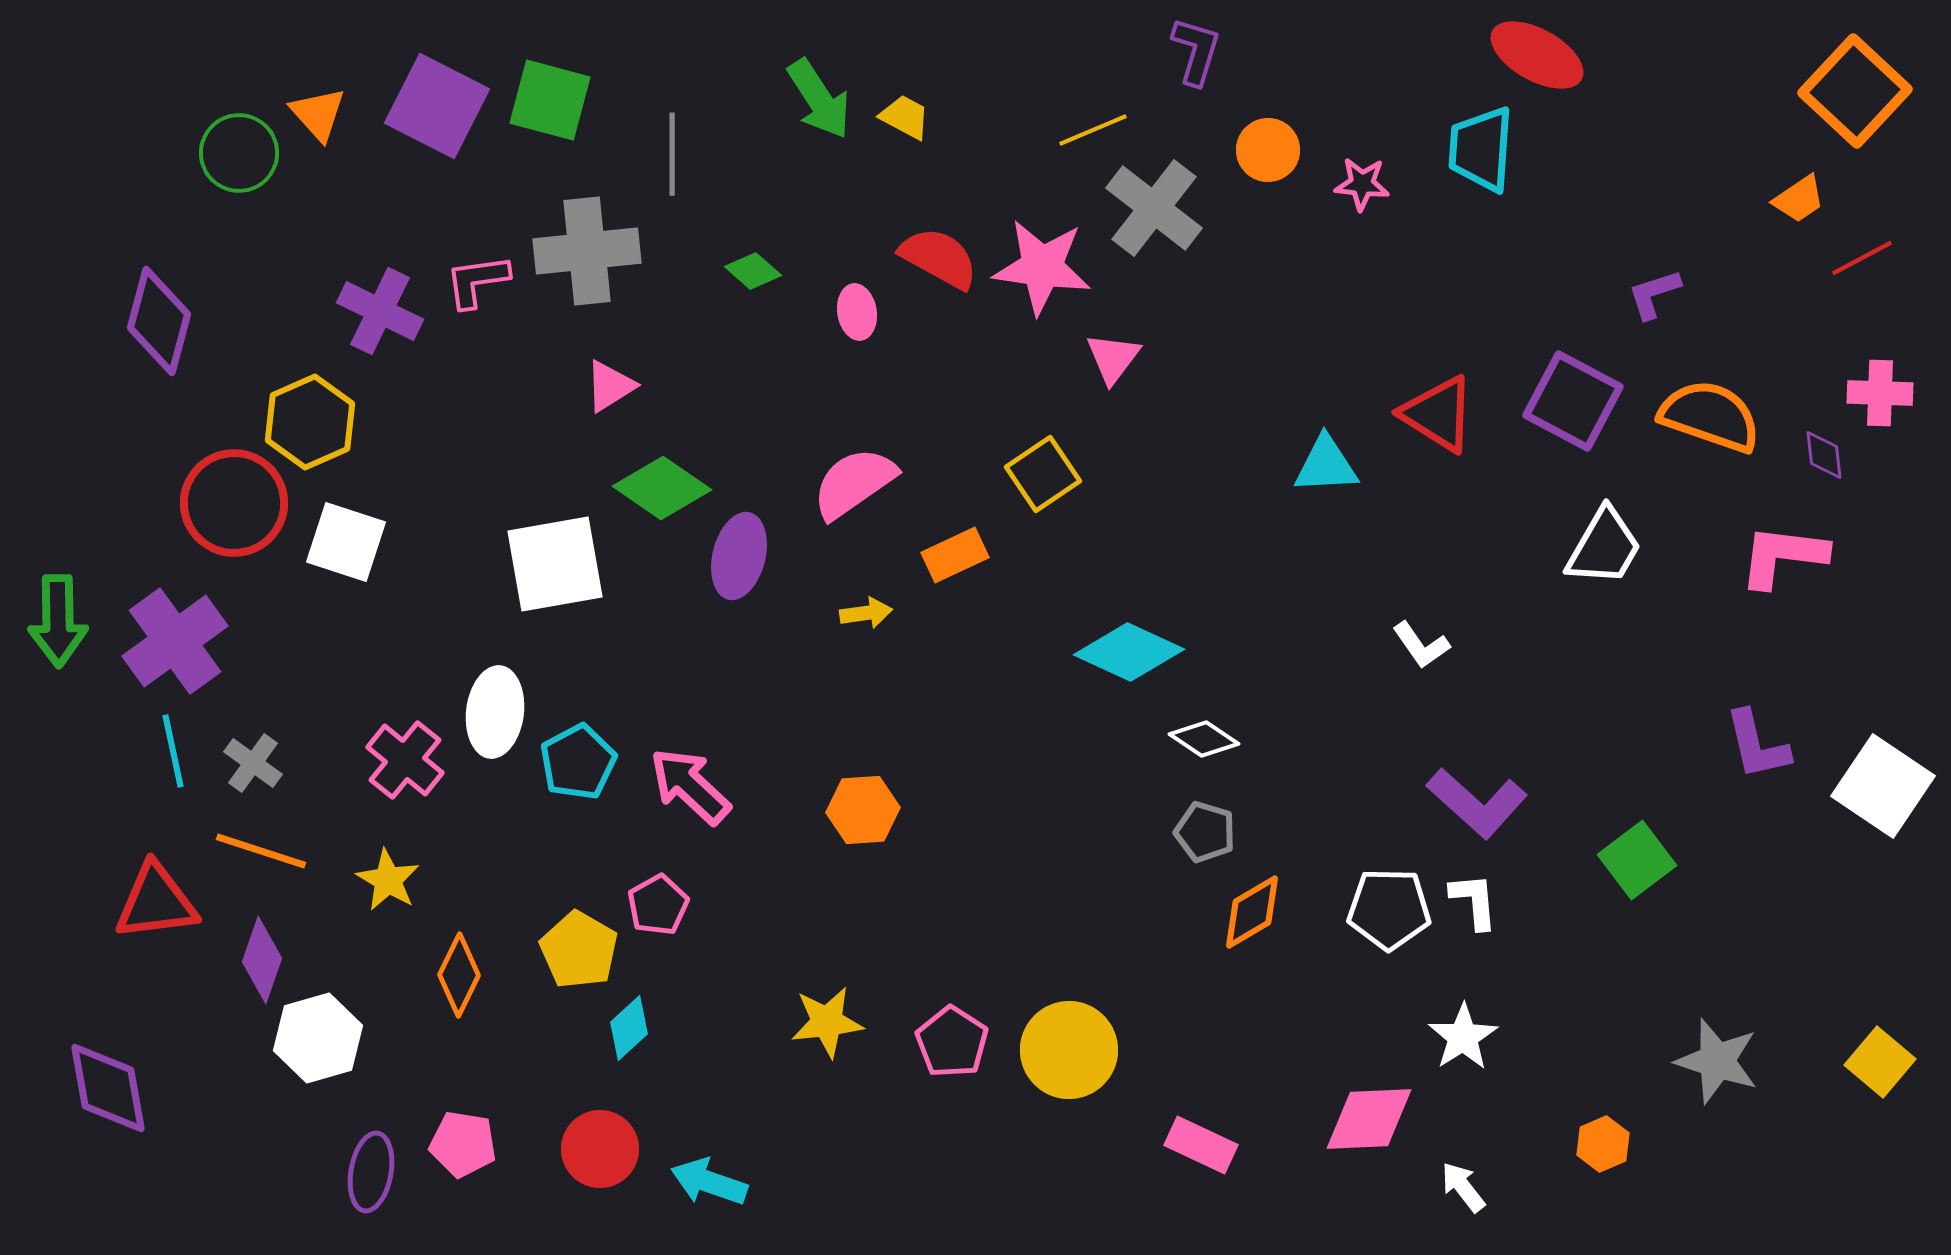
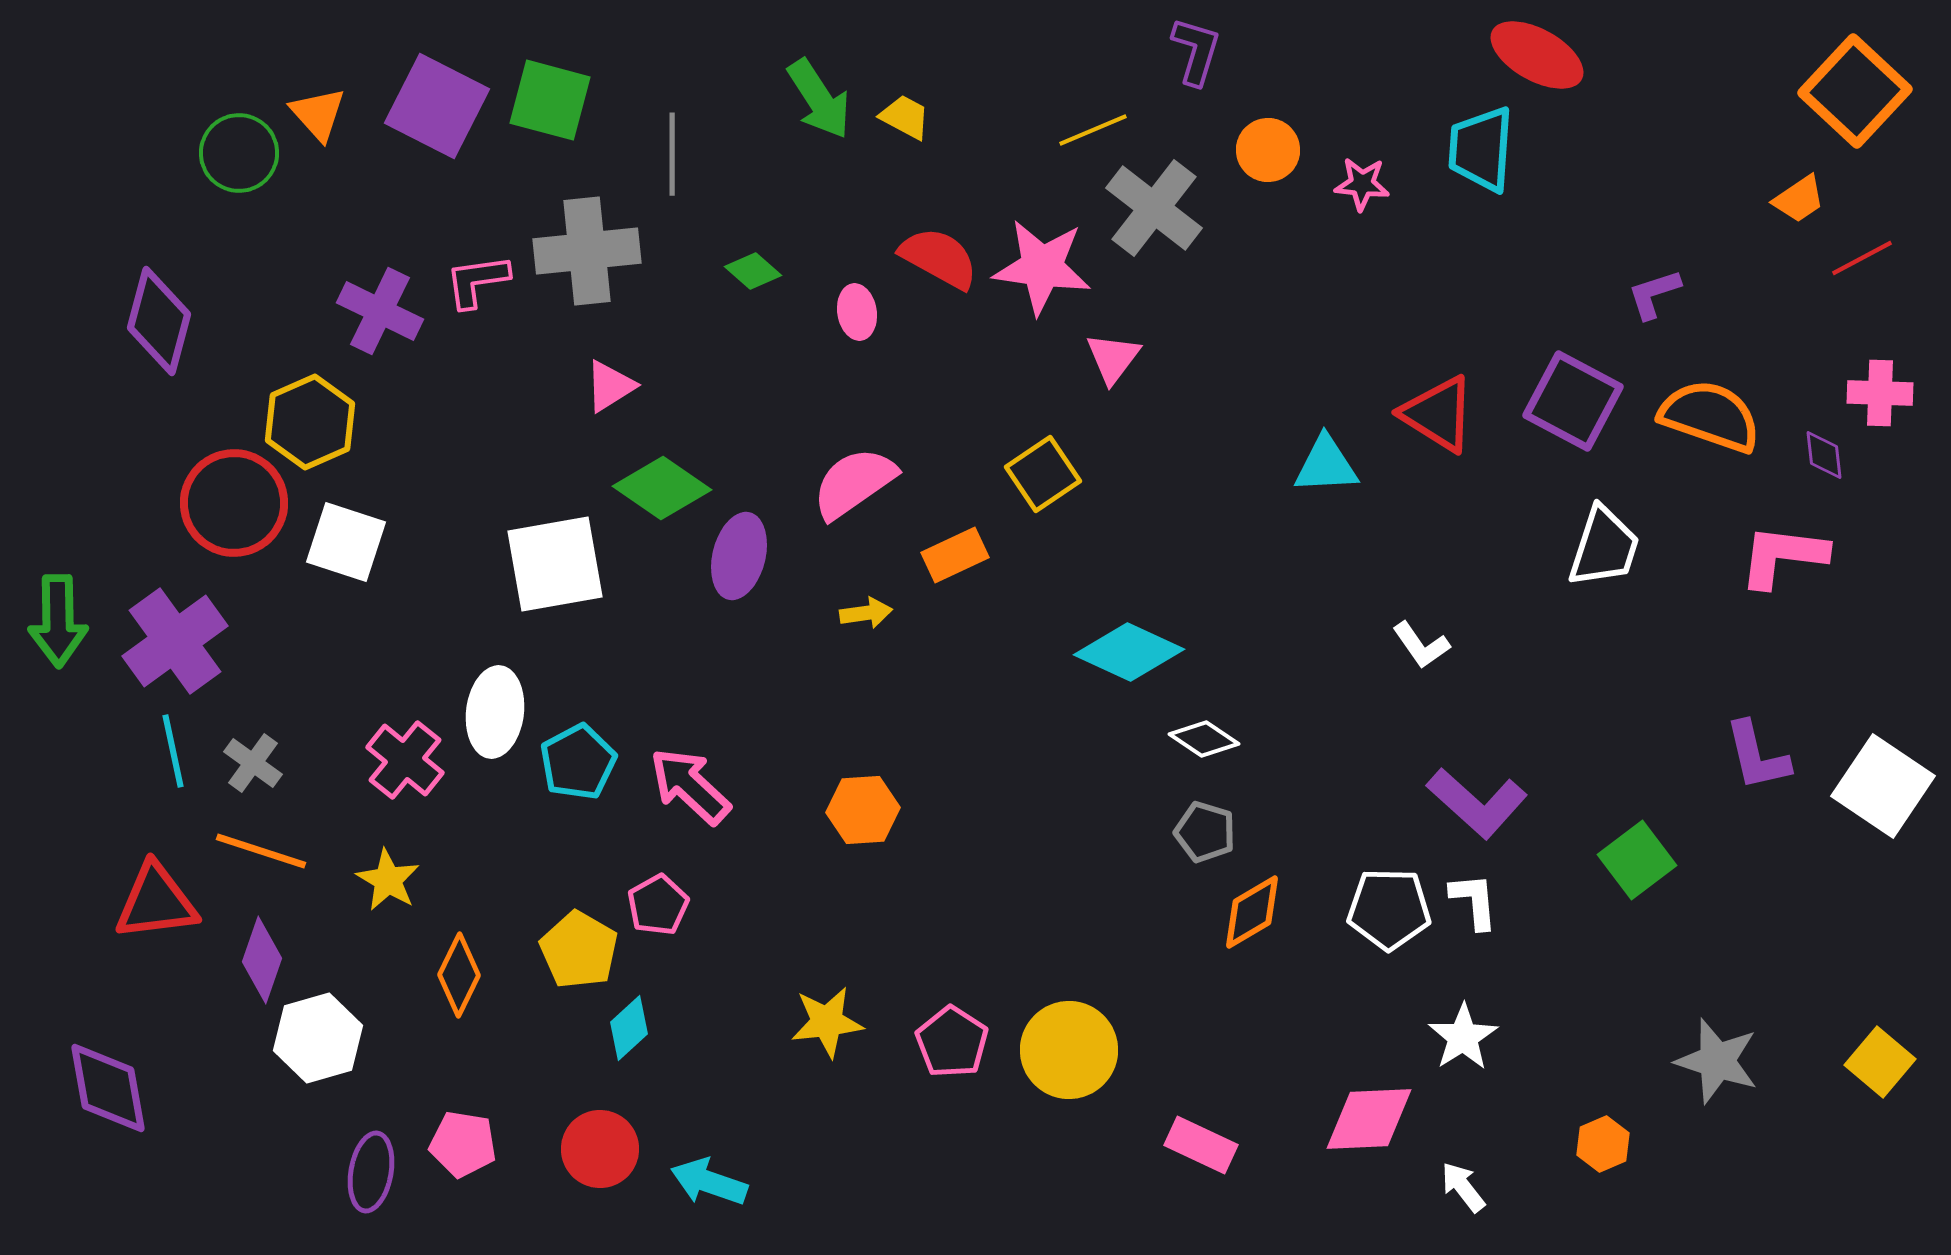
white trapezoid at (1604, 547): rotated 12 degrees counterclockwise
purple L-shape at (1757, 745): moved 11 px down
